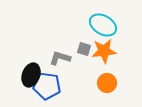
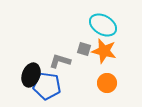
orange star: rotated 20 degrees clockwise
gray L-shape: moved 3 px down
